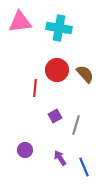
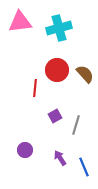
cyan cross: rotated 25 degrees counterclockwise
